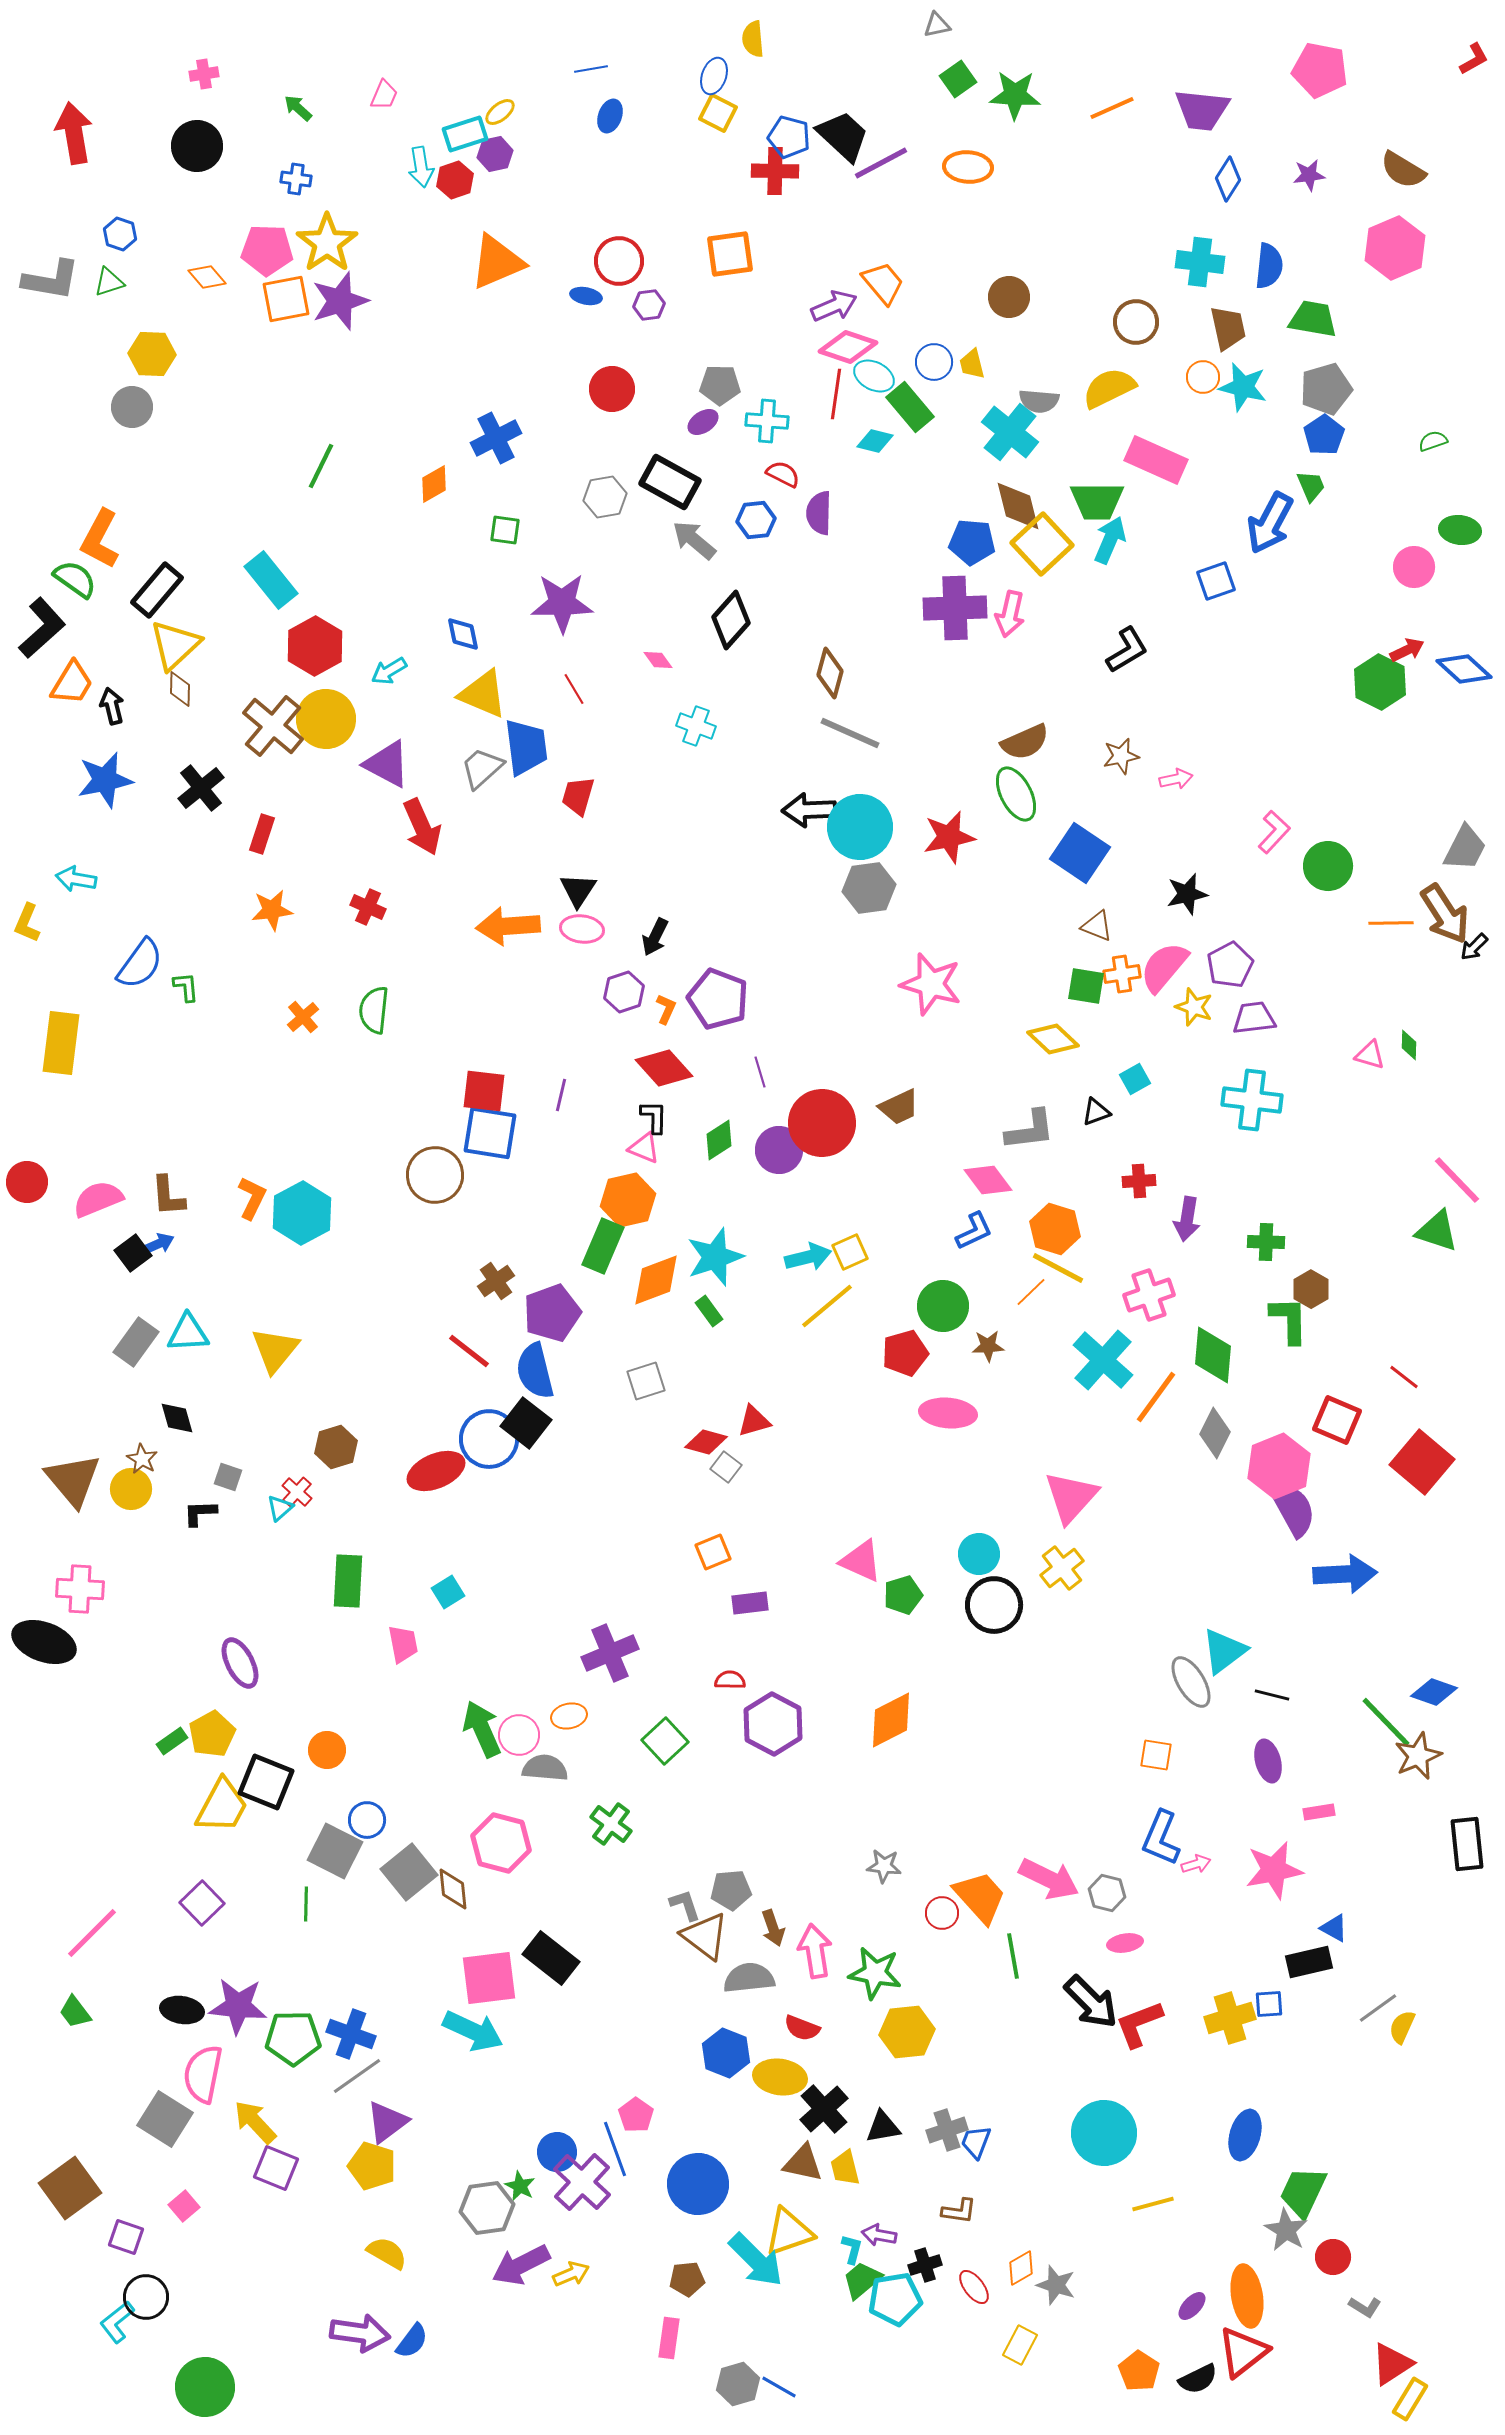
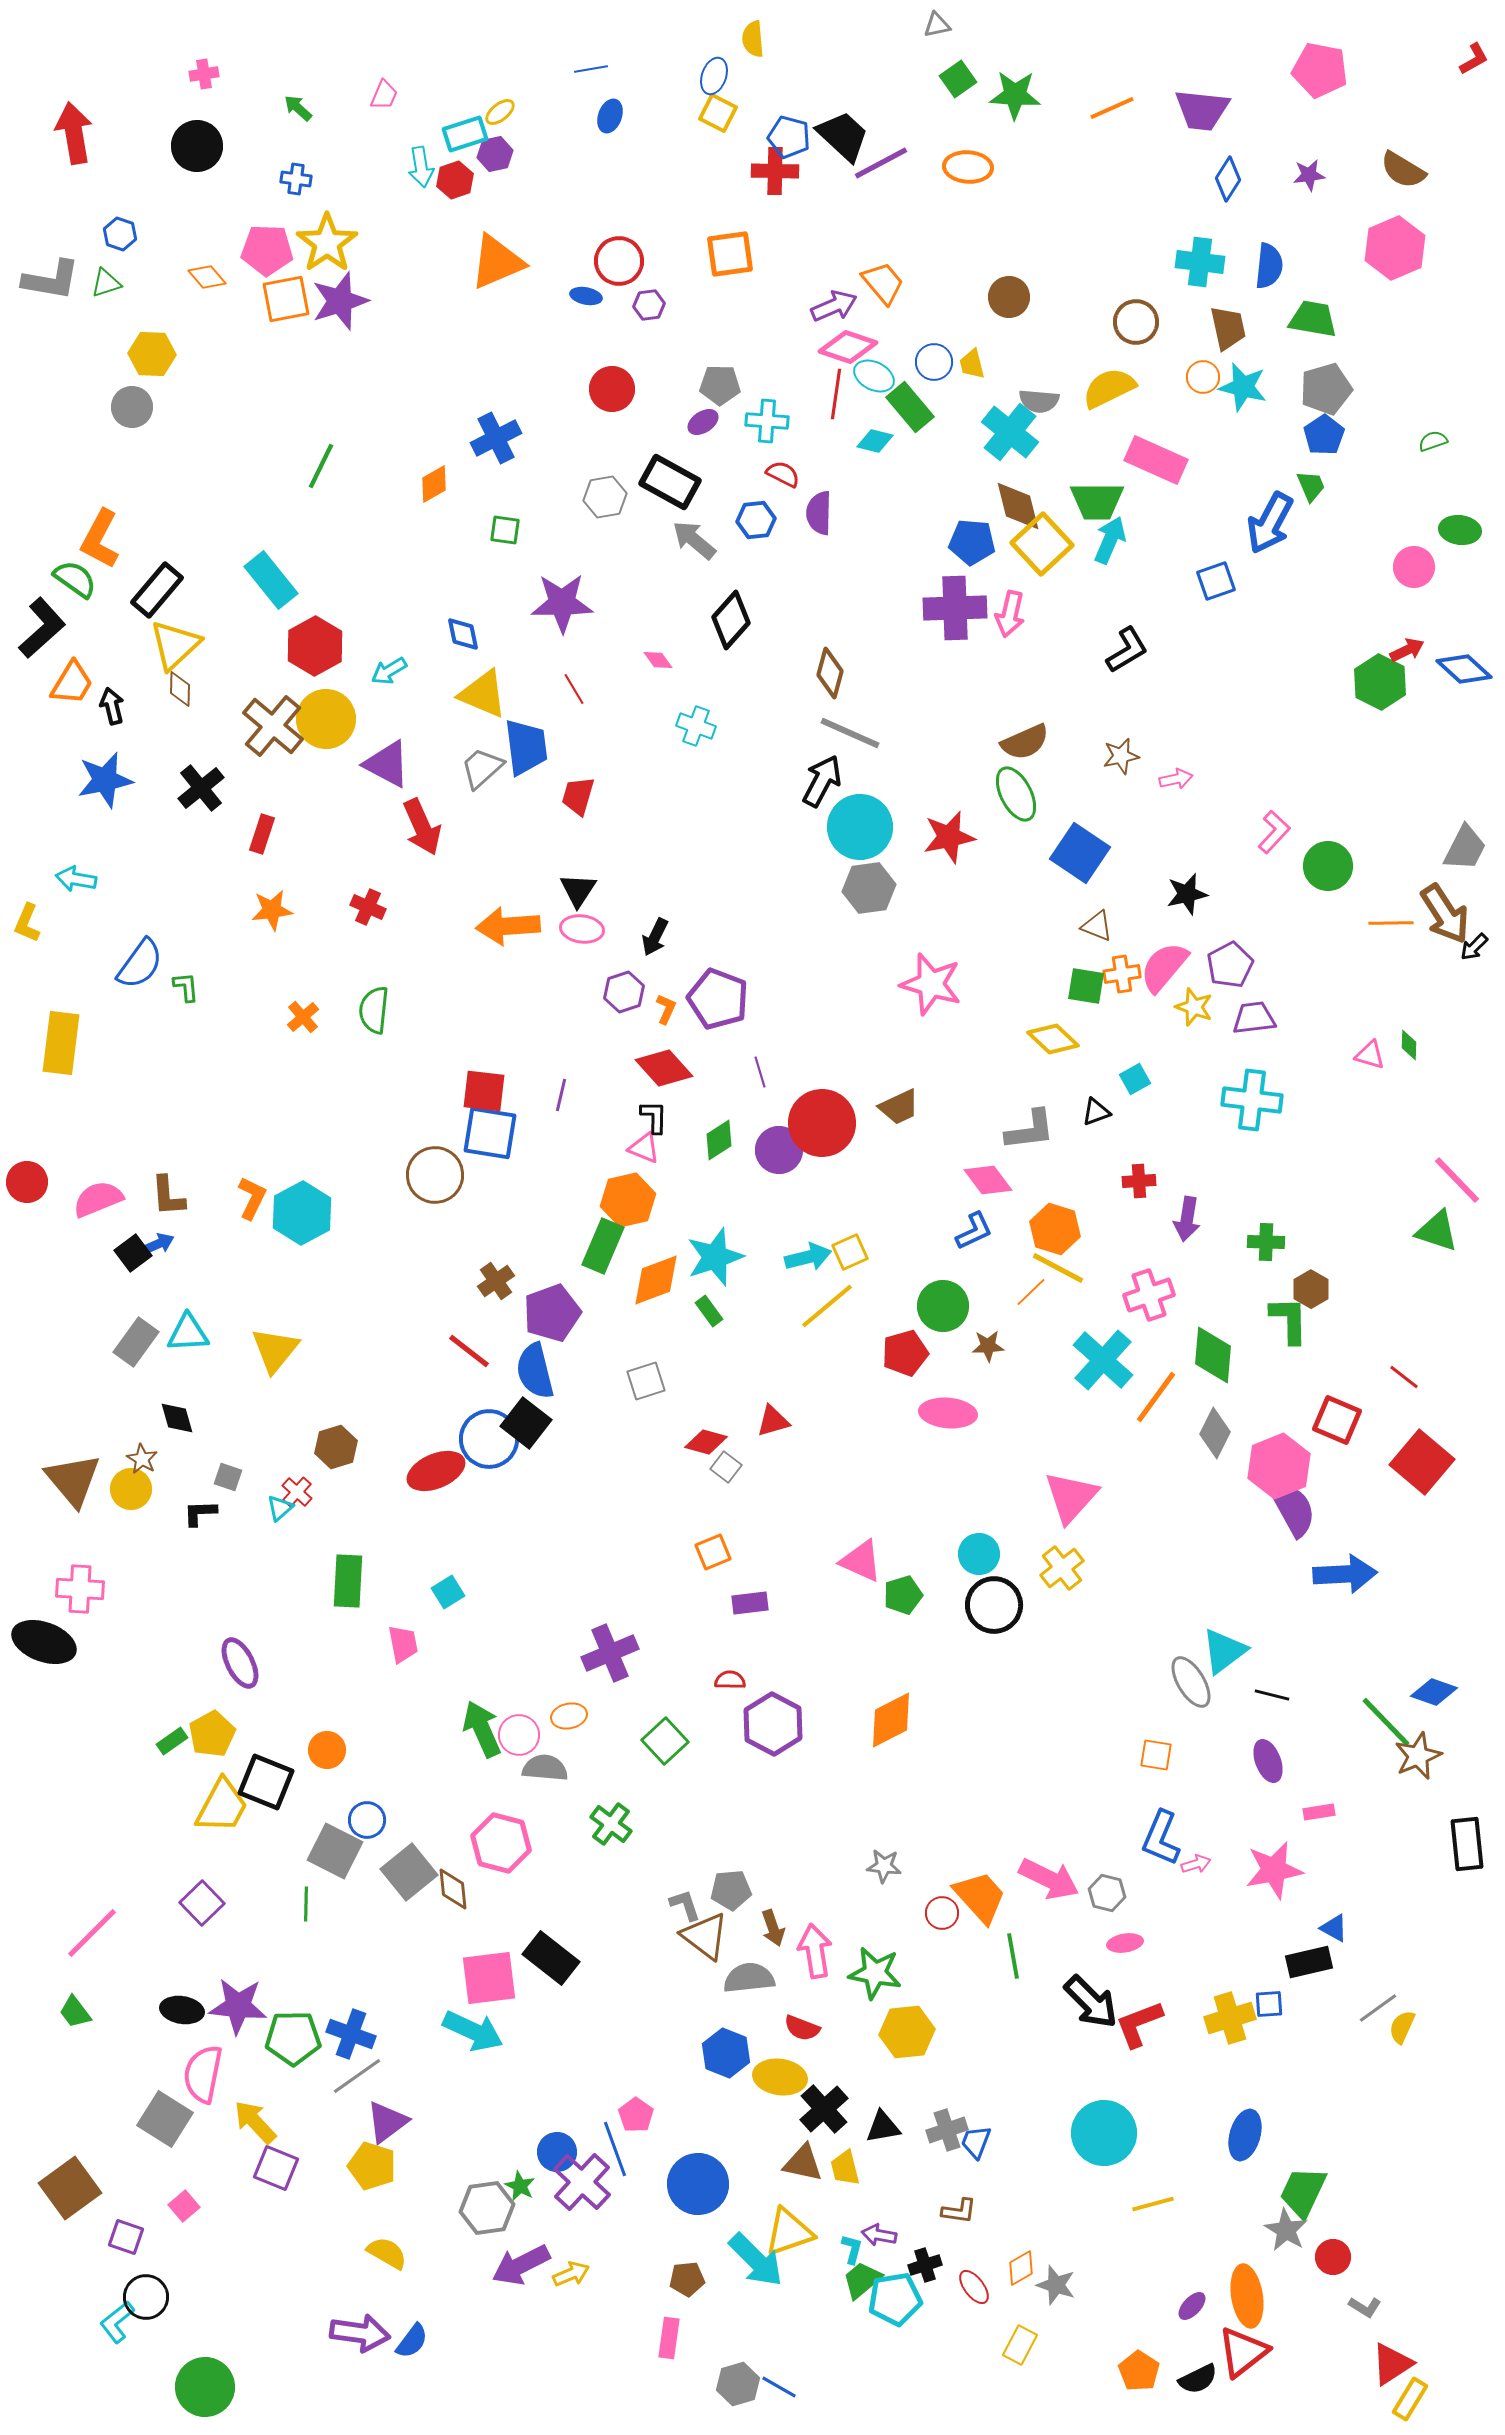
green triangle at (109, 282): moved 3 px left, 1 px down
black arrow at (809, 810): moved 13 px right, 29 px up; rotated 120 degrees clockwise
red triangle at (754, 1421): moved 19 px right
purple ellipse at (1268, 1761): rotated 6 degrees counterclockwise
